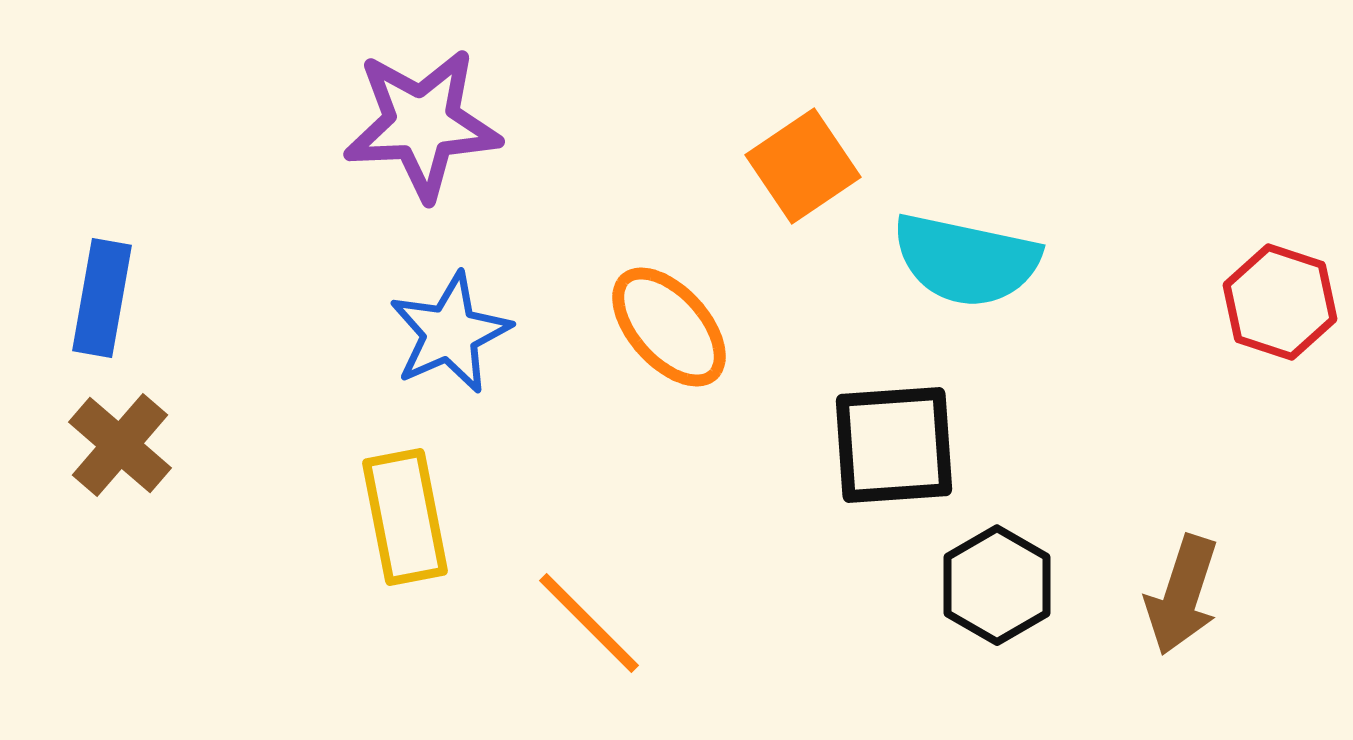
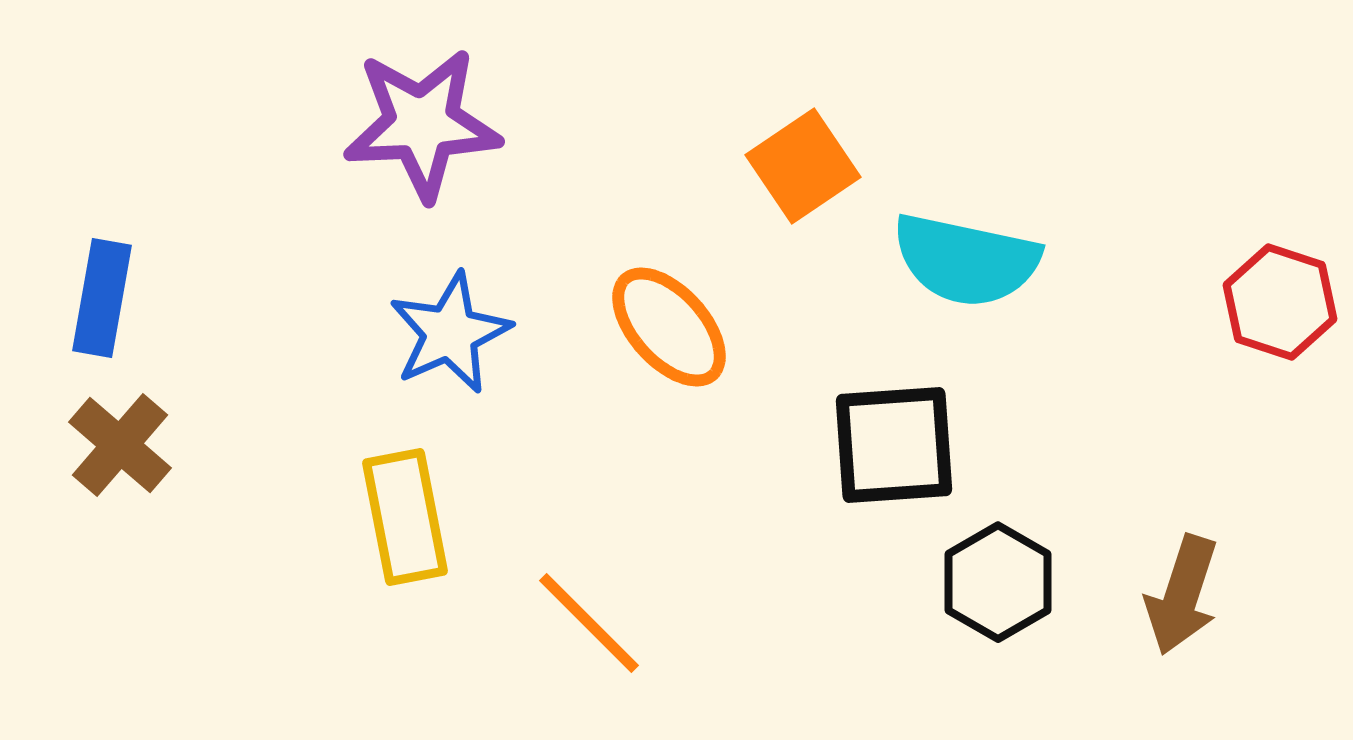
black hexagon: moved 1 px right, 3 px up
